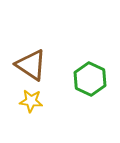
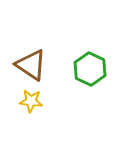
green hexagon: moved 10 px up
